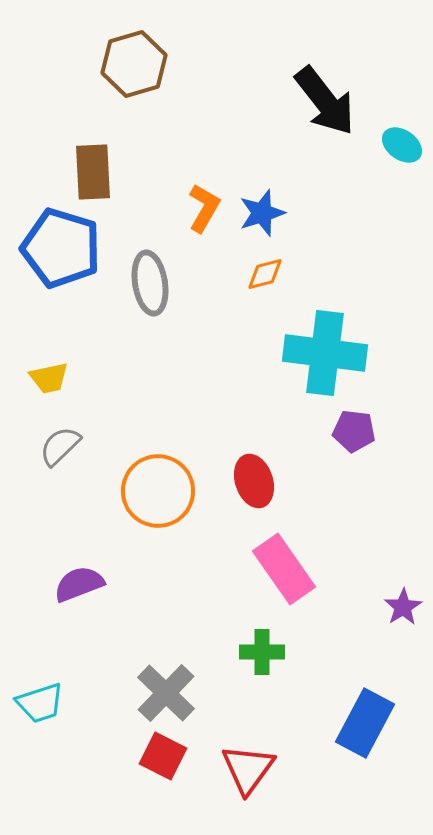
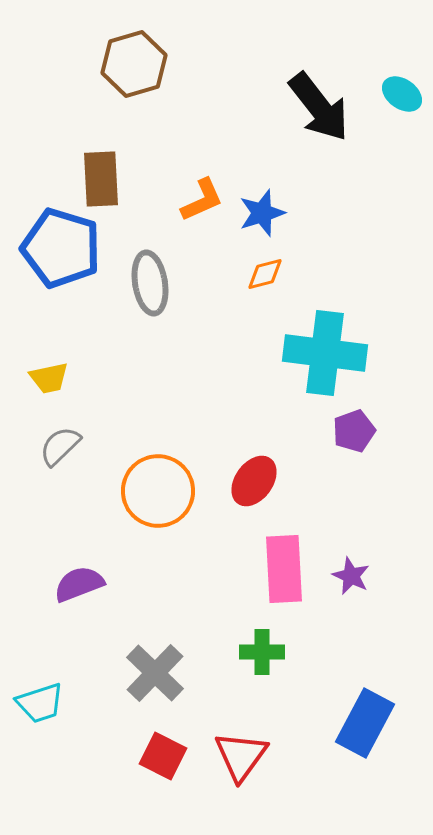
black arrow: moved 6 px left, 6 px down
cyan ellipse: moved 51 px up
brown rectangle: moved 8 px right, 7 px down
orange L-shape: moved 2 px left, 8 px up; rotated 36 degrees clockwise
purple pentagon: rotated 27 degrees counterclockwise
red ellipse: rotated 54 degrees clockwise
pink rectangle: rotated 32 degrees clockwise
purple star: moved 52 px left, 31 px up; rotated 15 degrees counterclockwise
gray cross: moved 11 px left, 20 px up
red triangle: moved 7 px left, 13 px up
